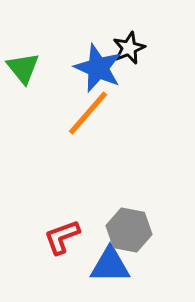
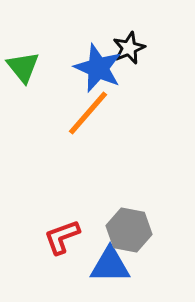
green triangle: moved 1 px up
